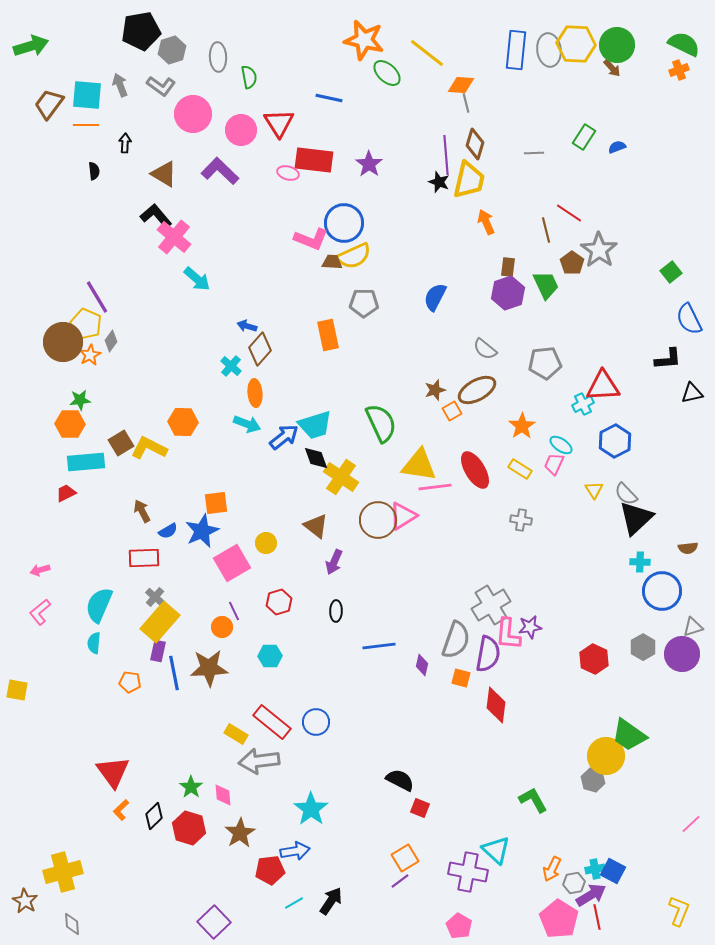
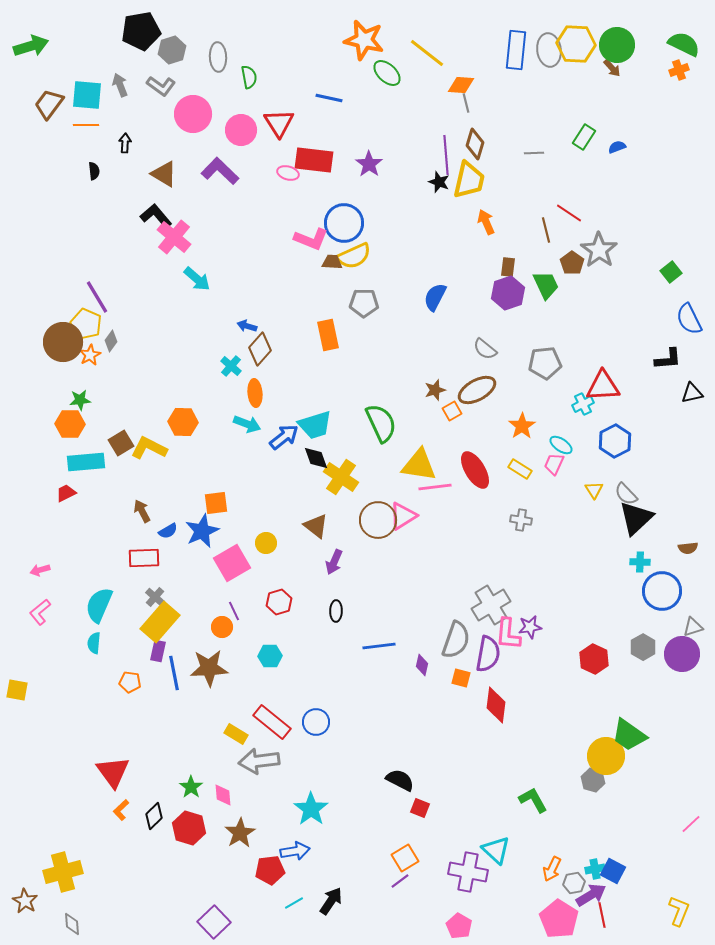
red line at (597, 917): moved 5 px right, 2 px up
